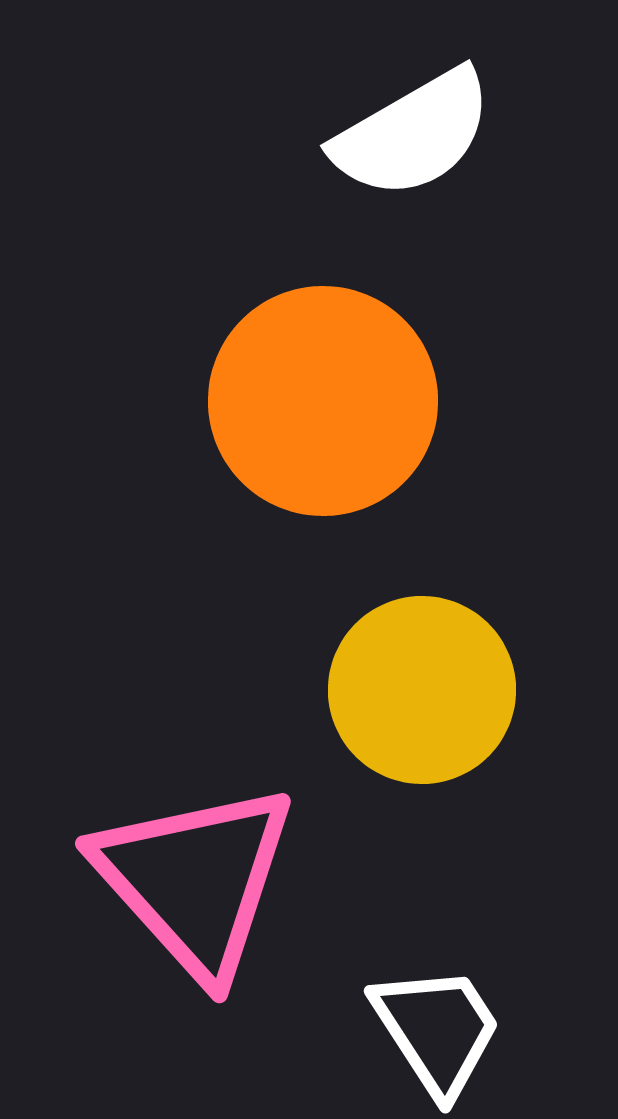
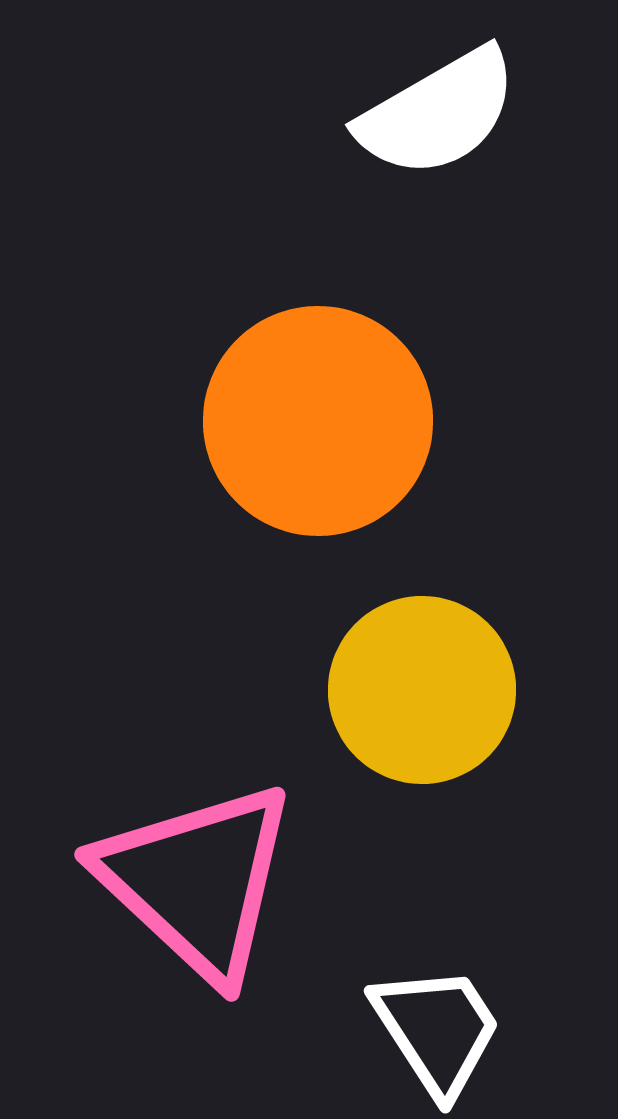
white semicircle: moved 25 px right, 21 px up
orange circle: moved 5 px left, 20 px down
pink triangle: moved 2 px right, 1 px down; rotated 5 degrees counterclockwise
